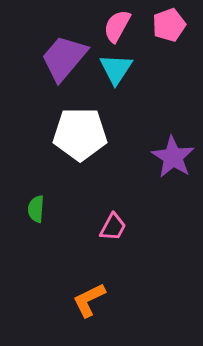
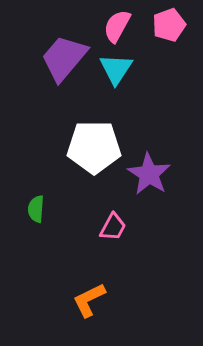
white pentagon: moved 14 px right, 13 px down
purple star: moved 24 px left, 17 px down
